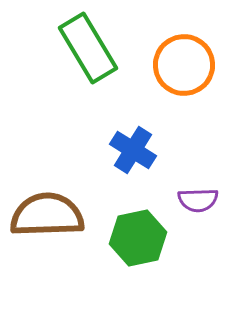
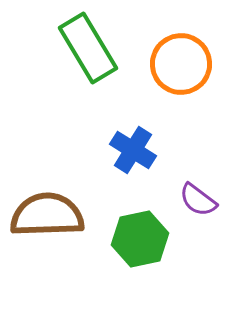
orange circle: moved 3 px left, 1 px up
purple semicircle: rotated 39 degrees clockwise
green hexagon: moved 2 px right, 1 px down
